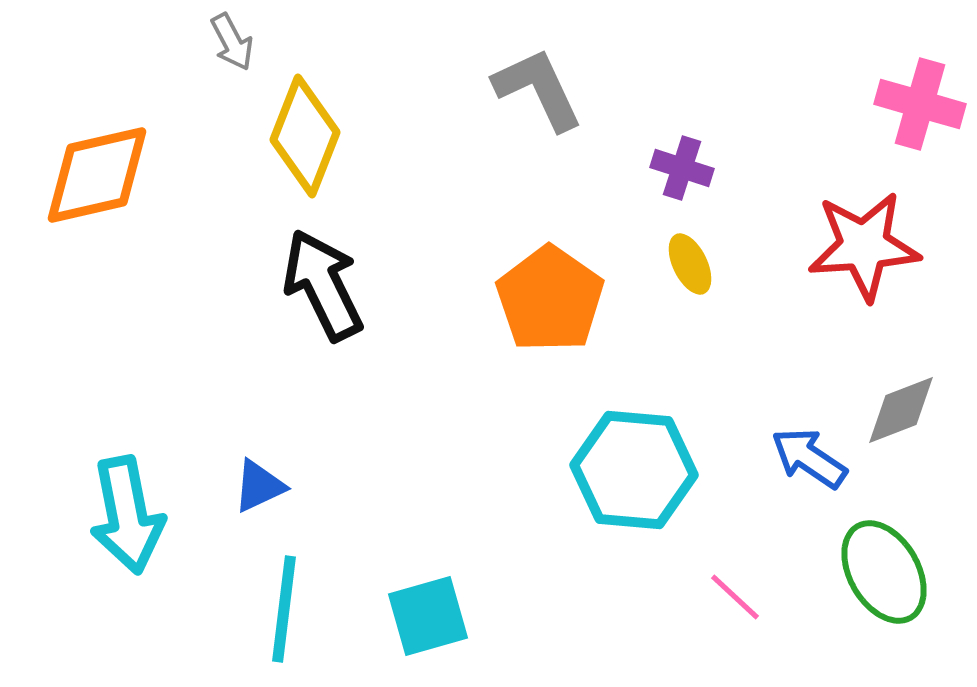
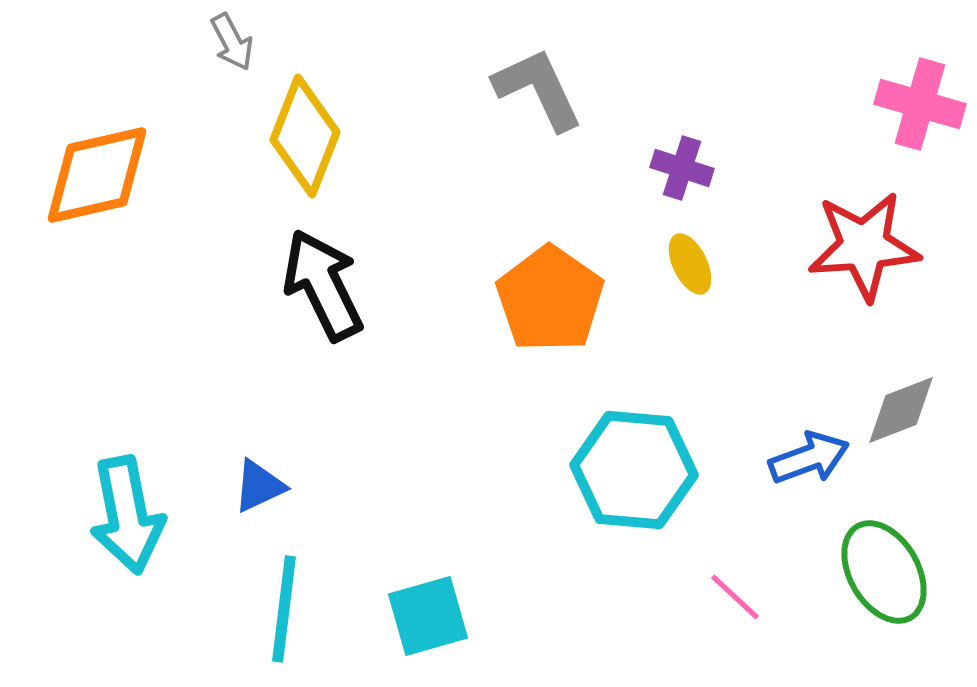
blue arrow: rotated 126 degrees clockwise
